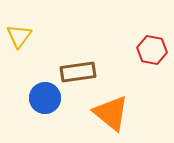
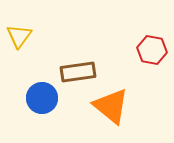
blue circle: moved 3 px left
orange triangle: moved 7 px up
